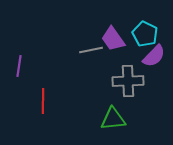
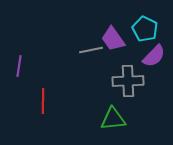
cyan pentagon: moved 5 px up
